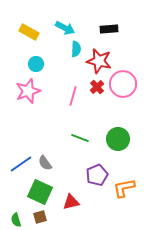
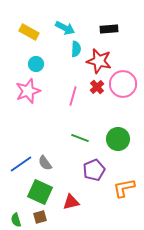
purple pentagon: moved 3 px left, 5 px up
